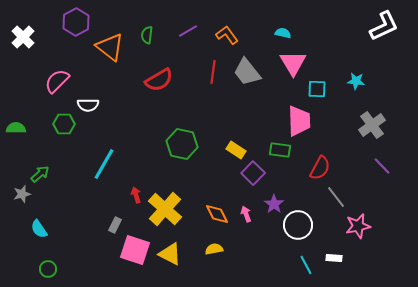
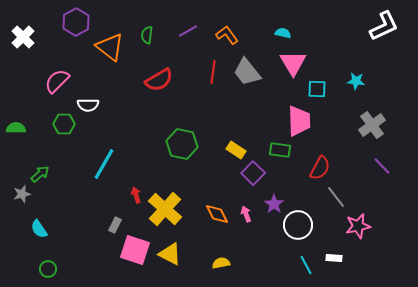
yellow semicircle at (214, 249): moved 7 px right, 14 px down
